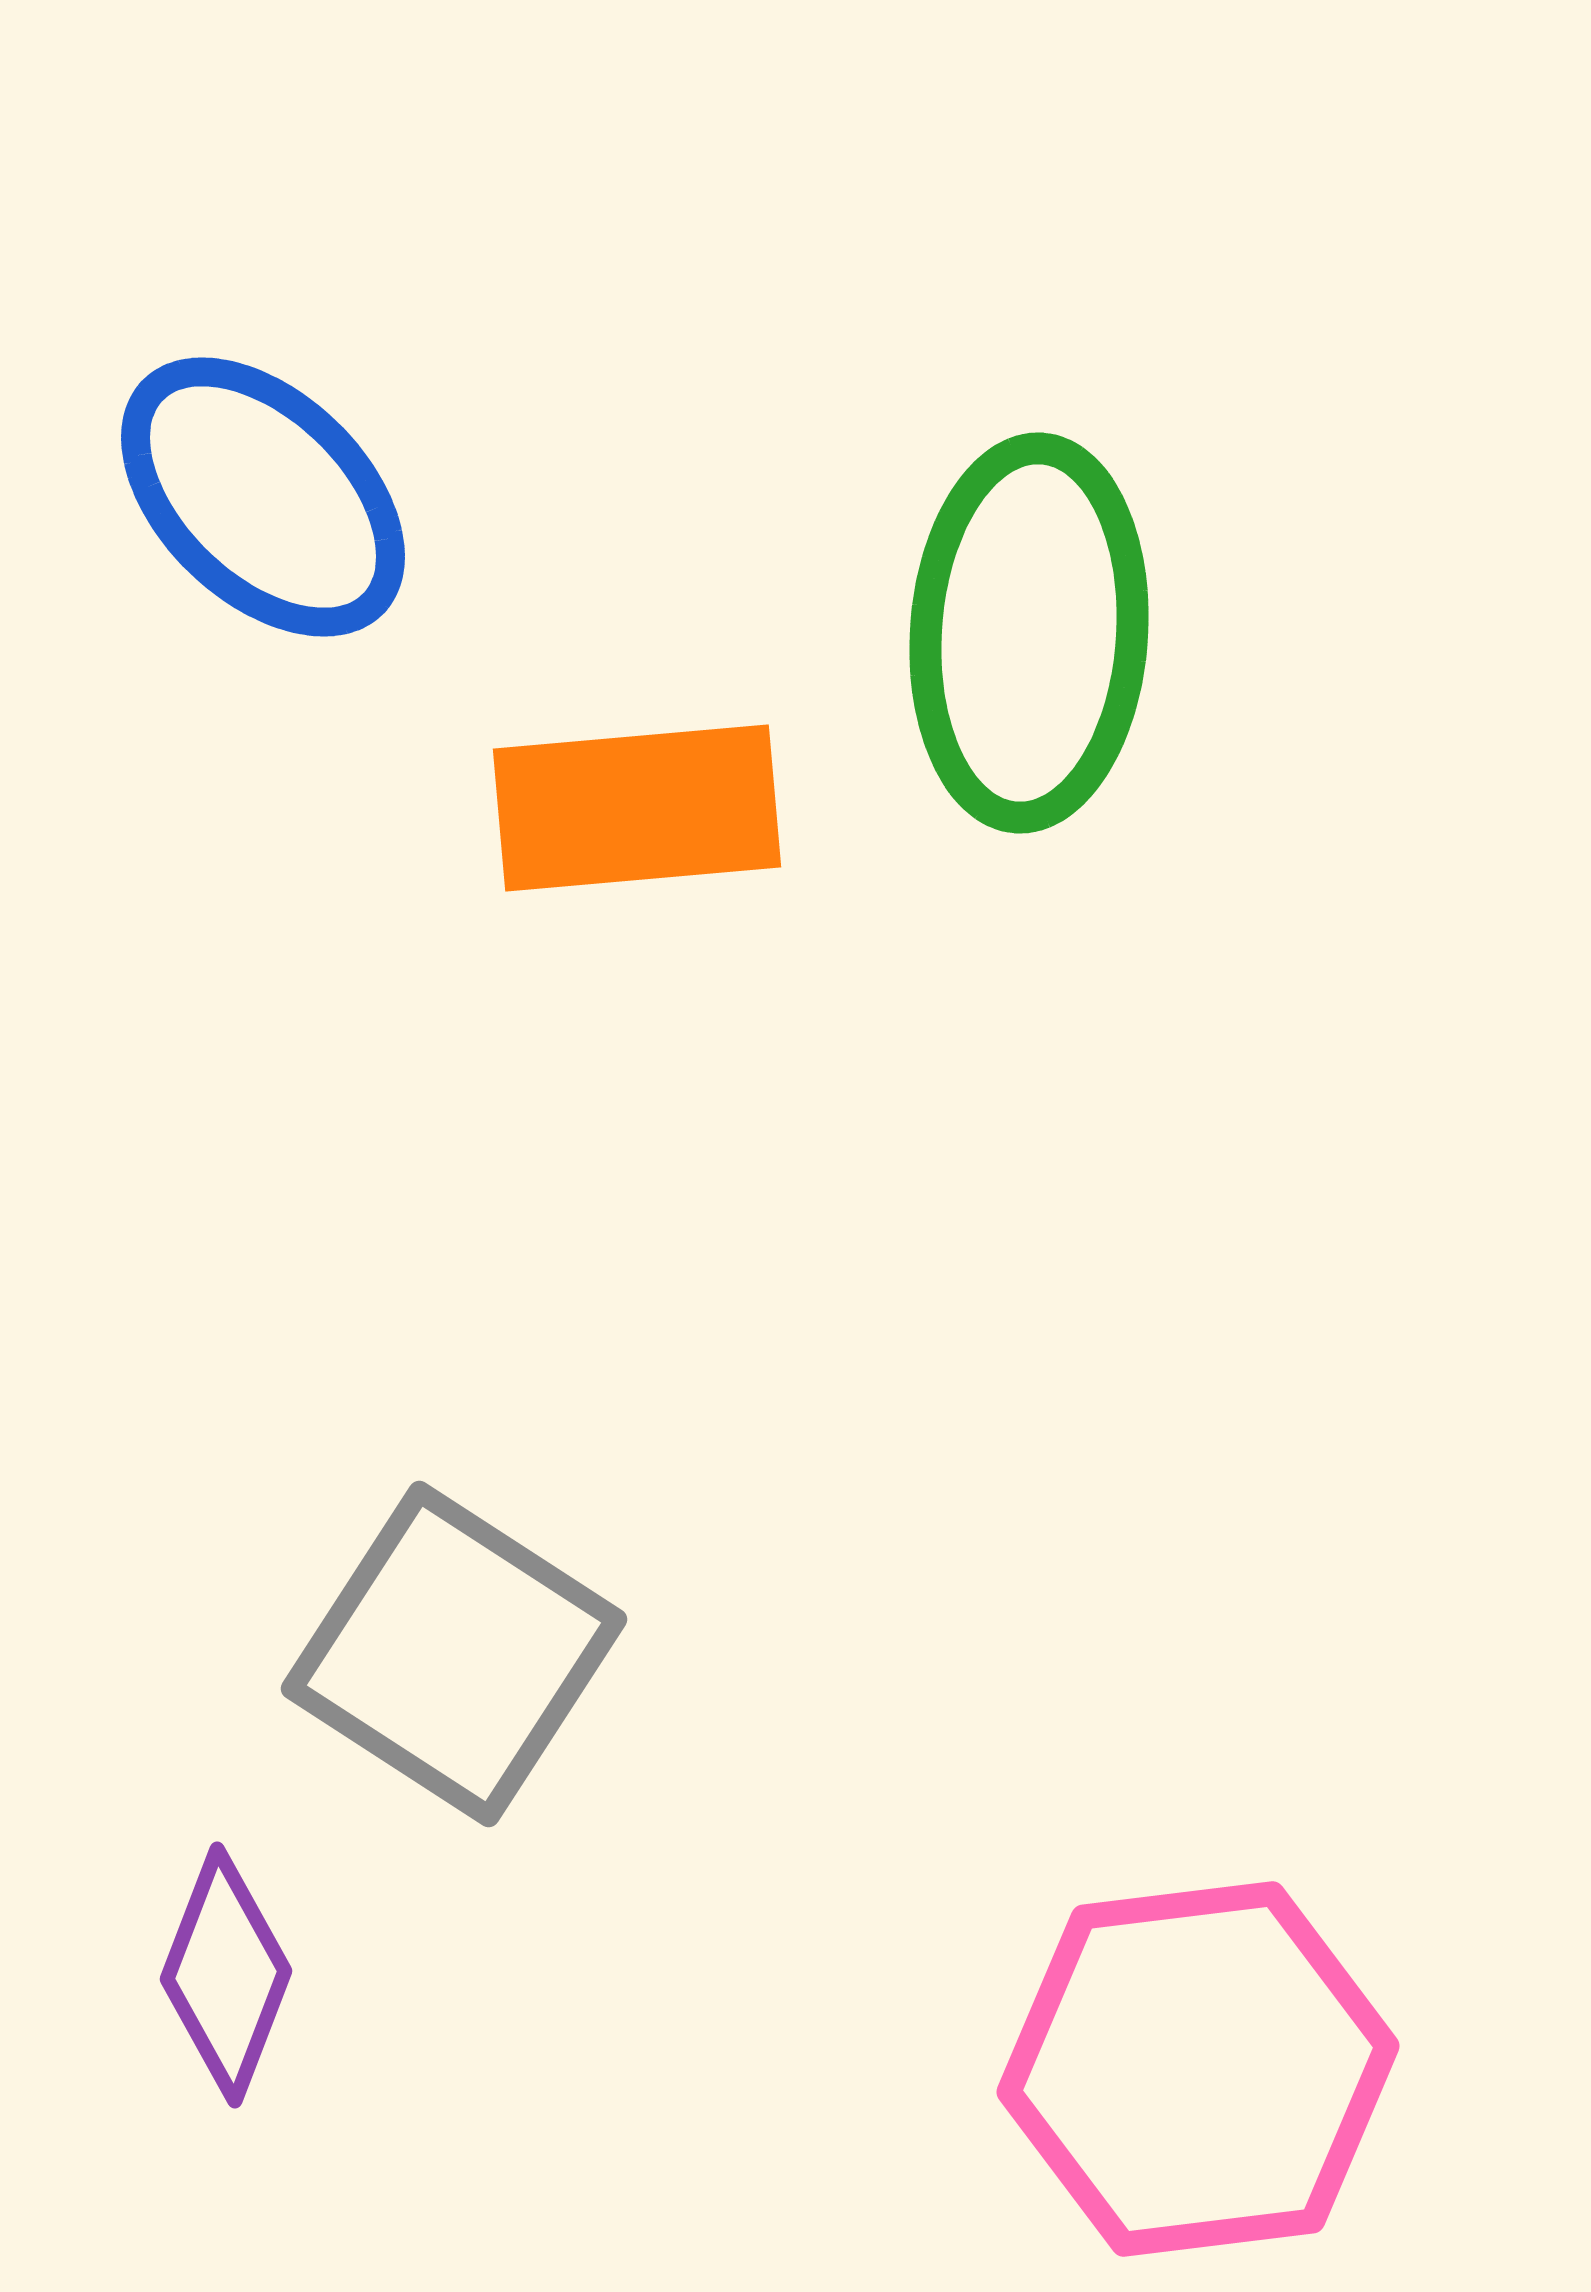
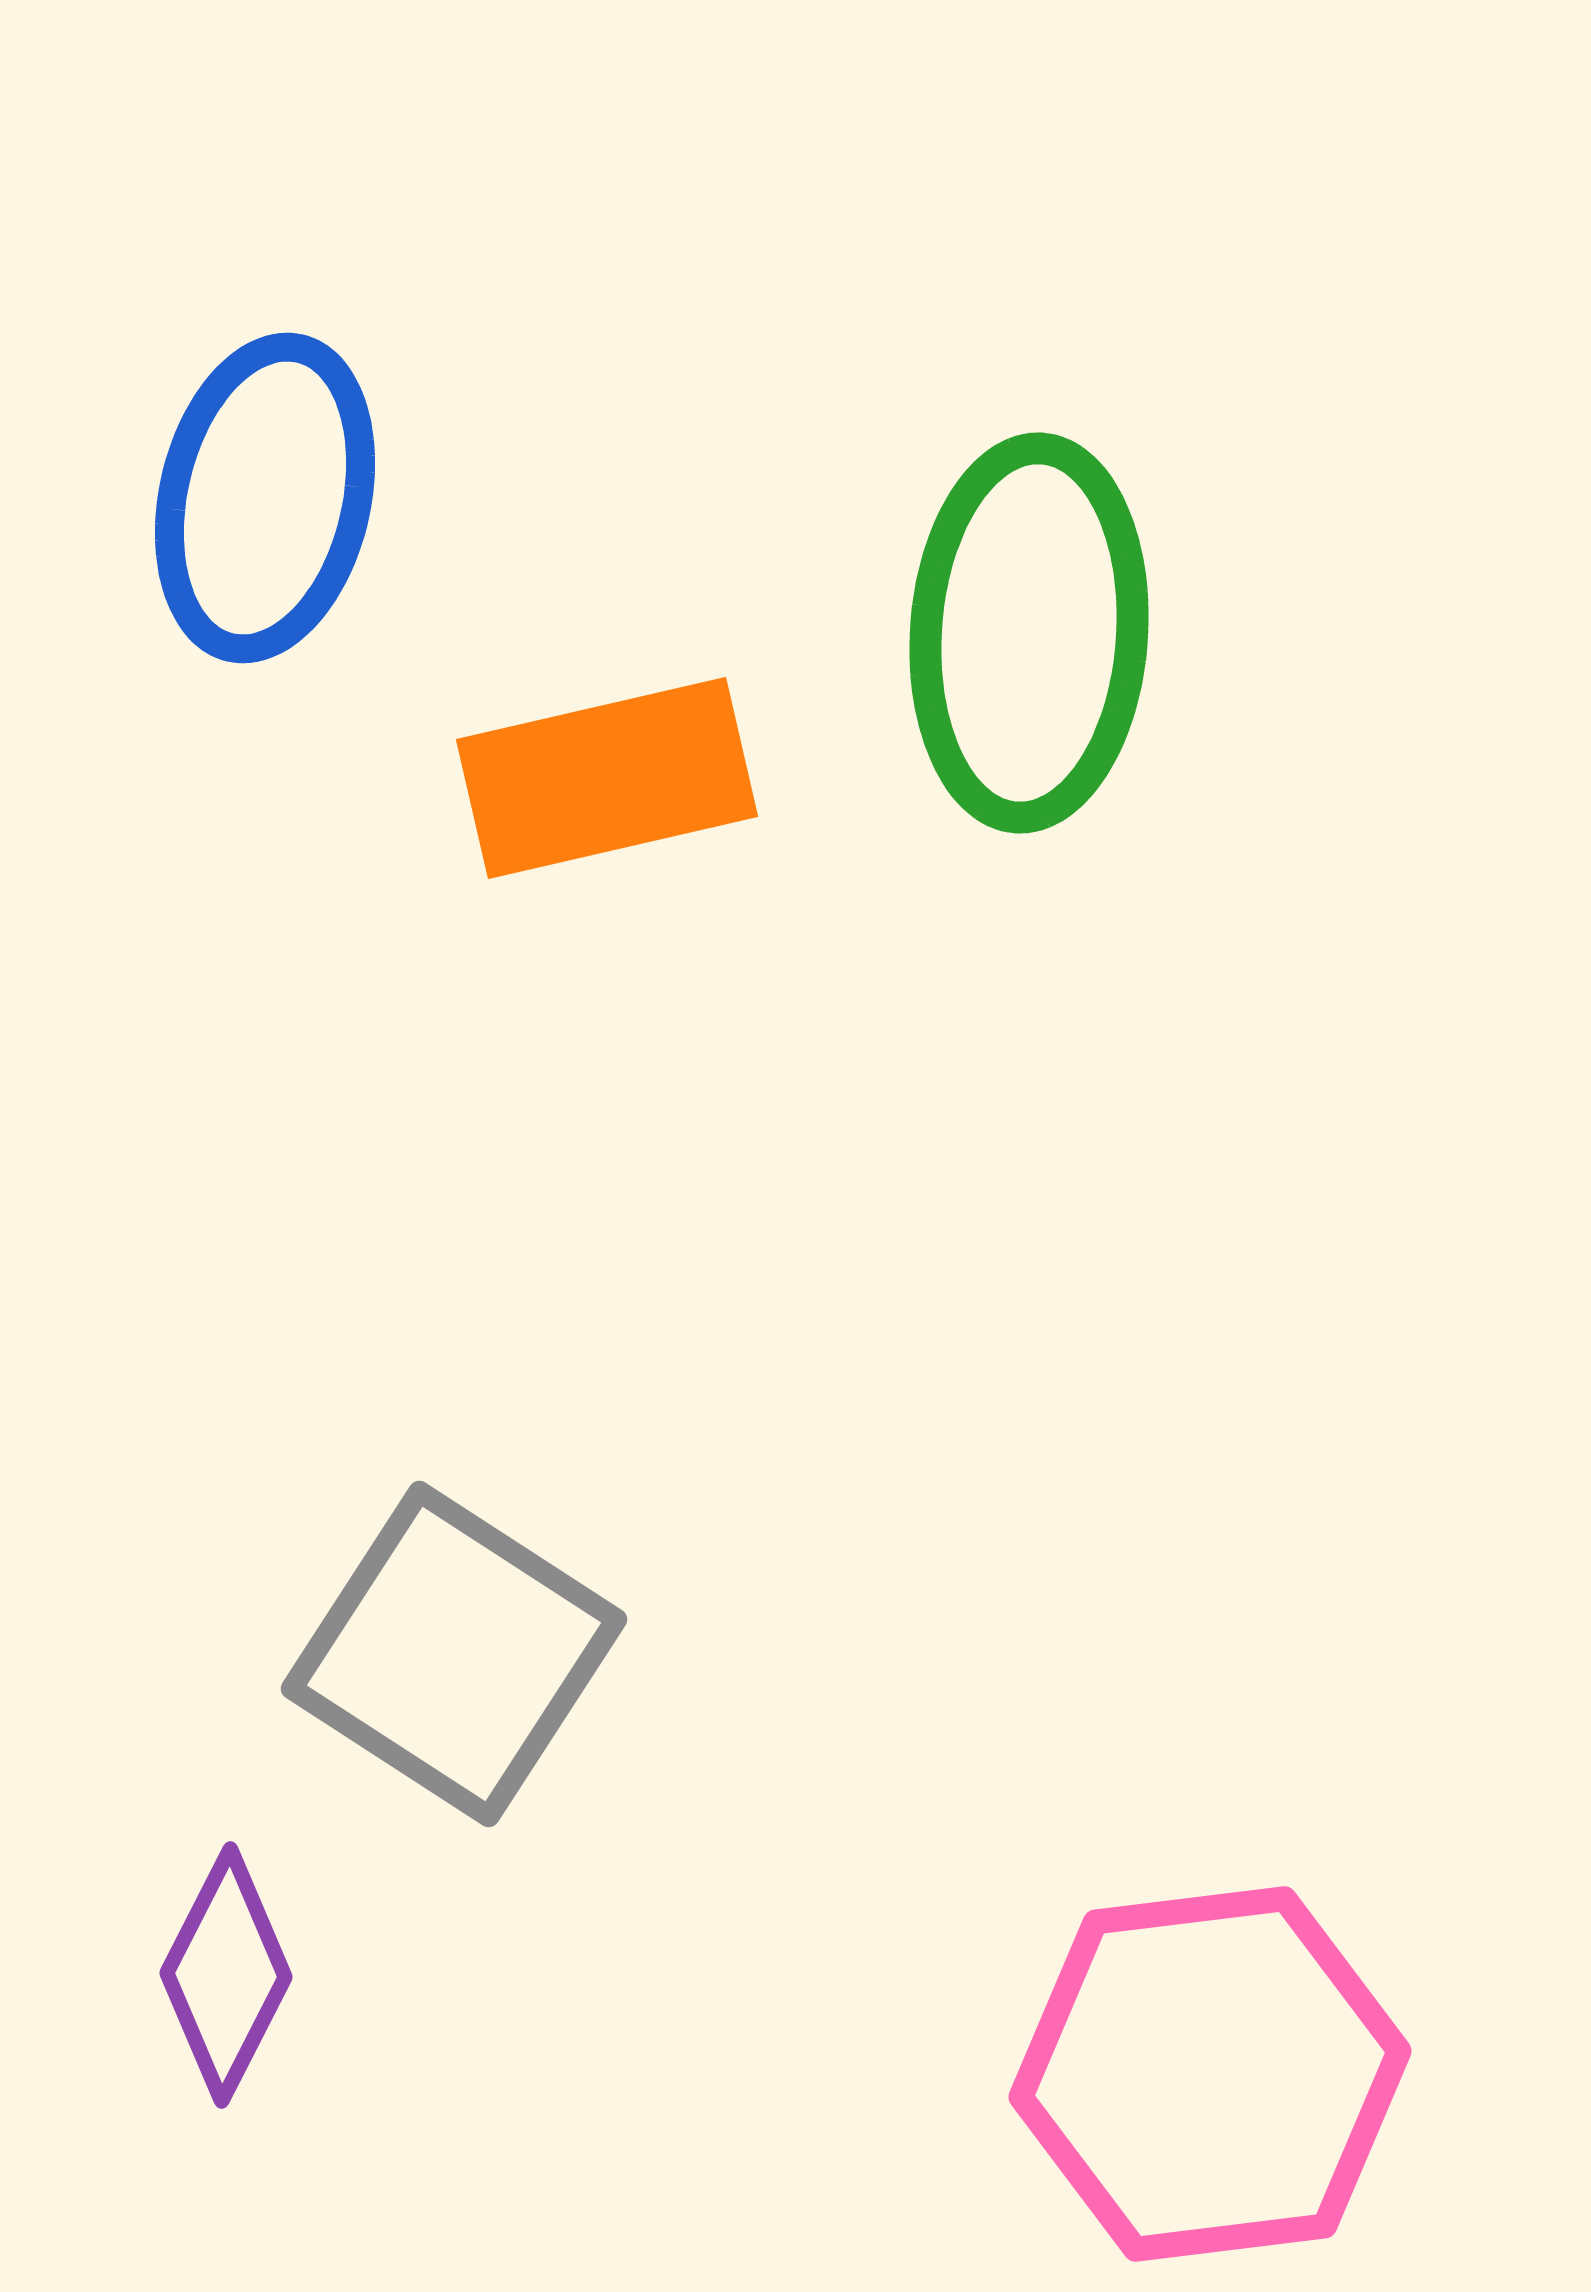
blue ellipse: moved 2 px right, 1 px down; rotated 59 degrees clockwise
orange rectangle: moved 30 px left, 30 px up; rotated 8 degrees counterclockwise
purple diamond: rotated 6 degrees clockwise
pink hexagon: moved 12 px right, 5 px down
